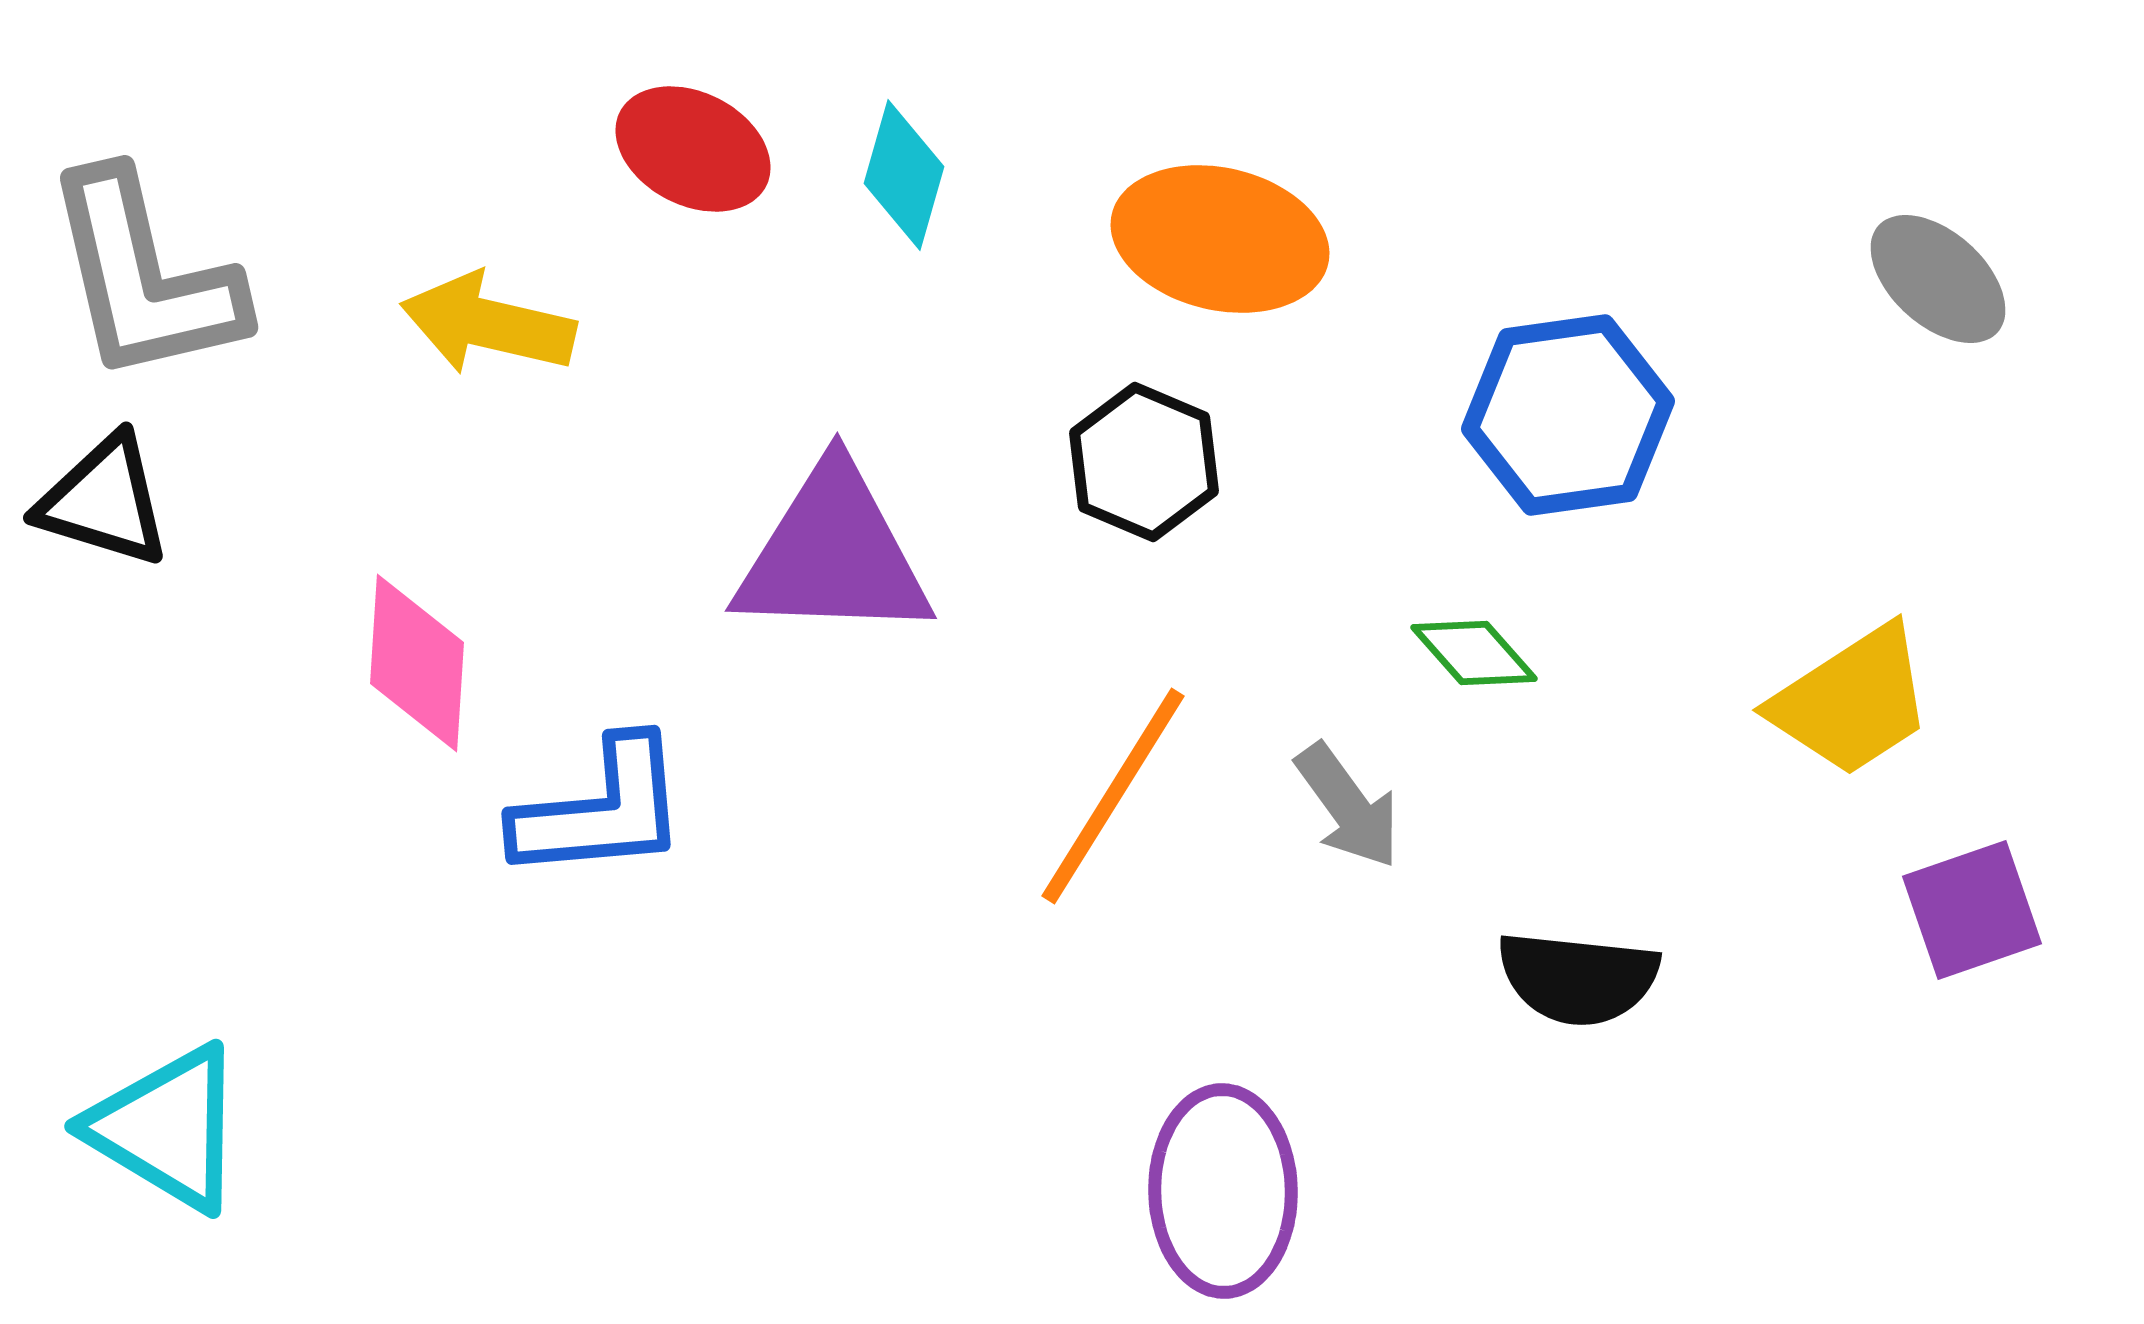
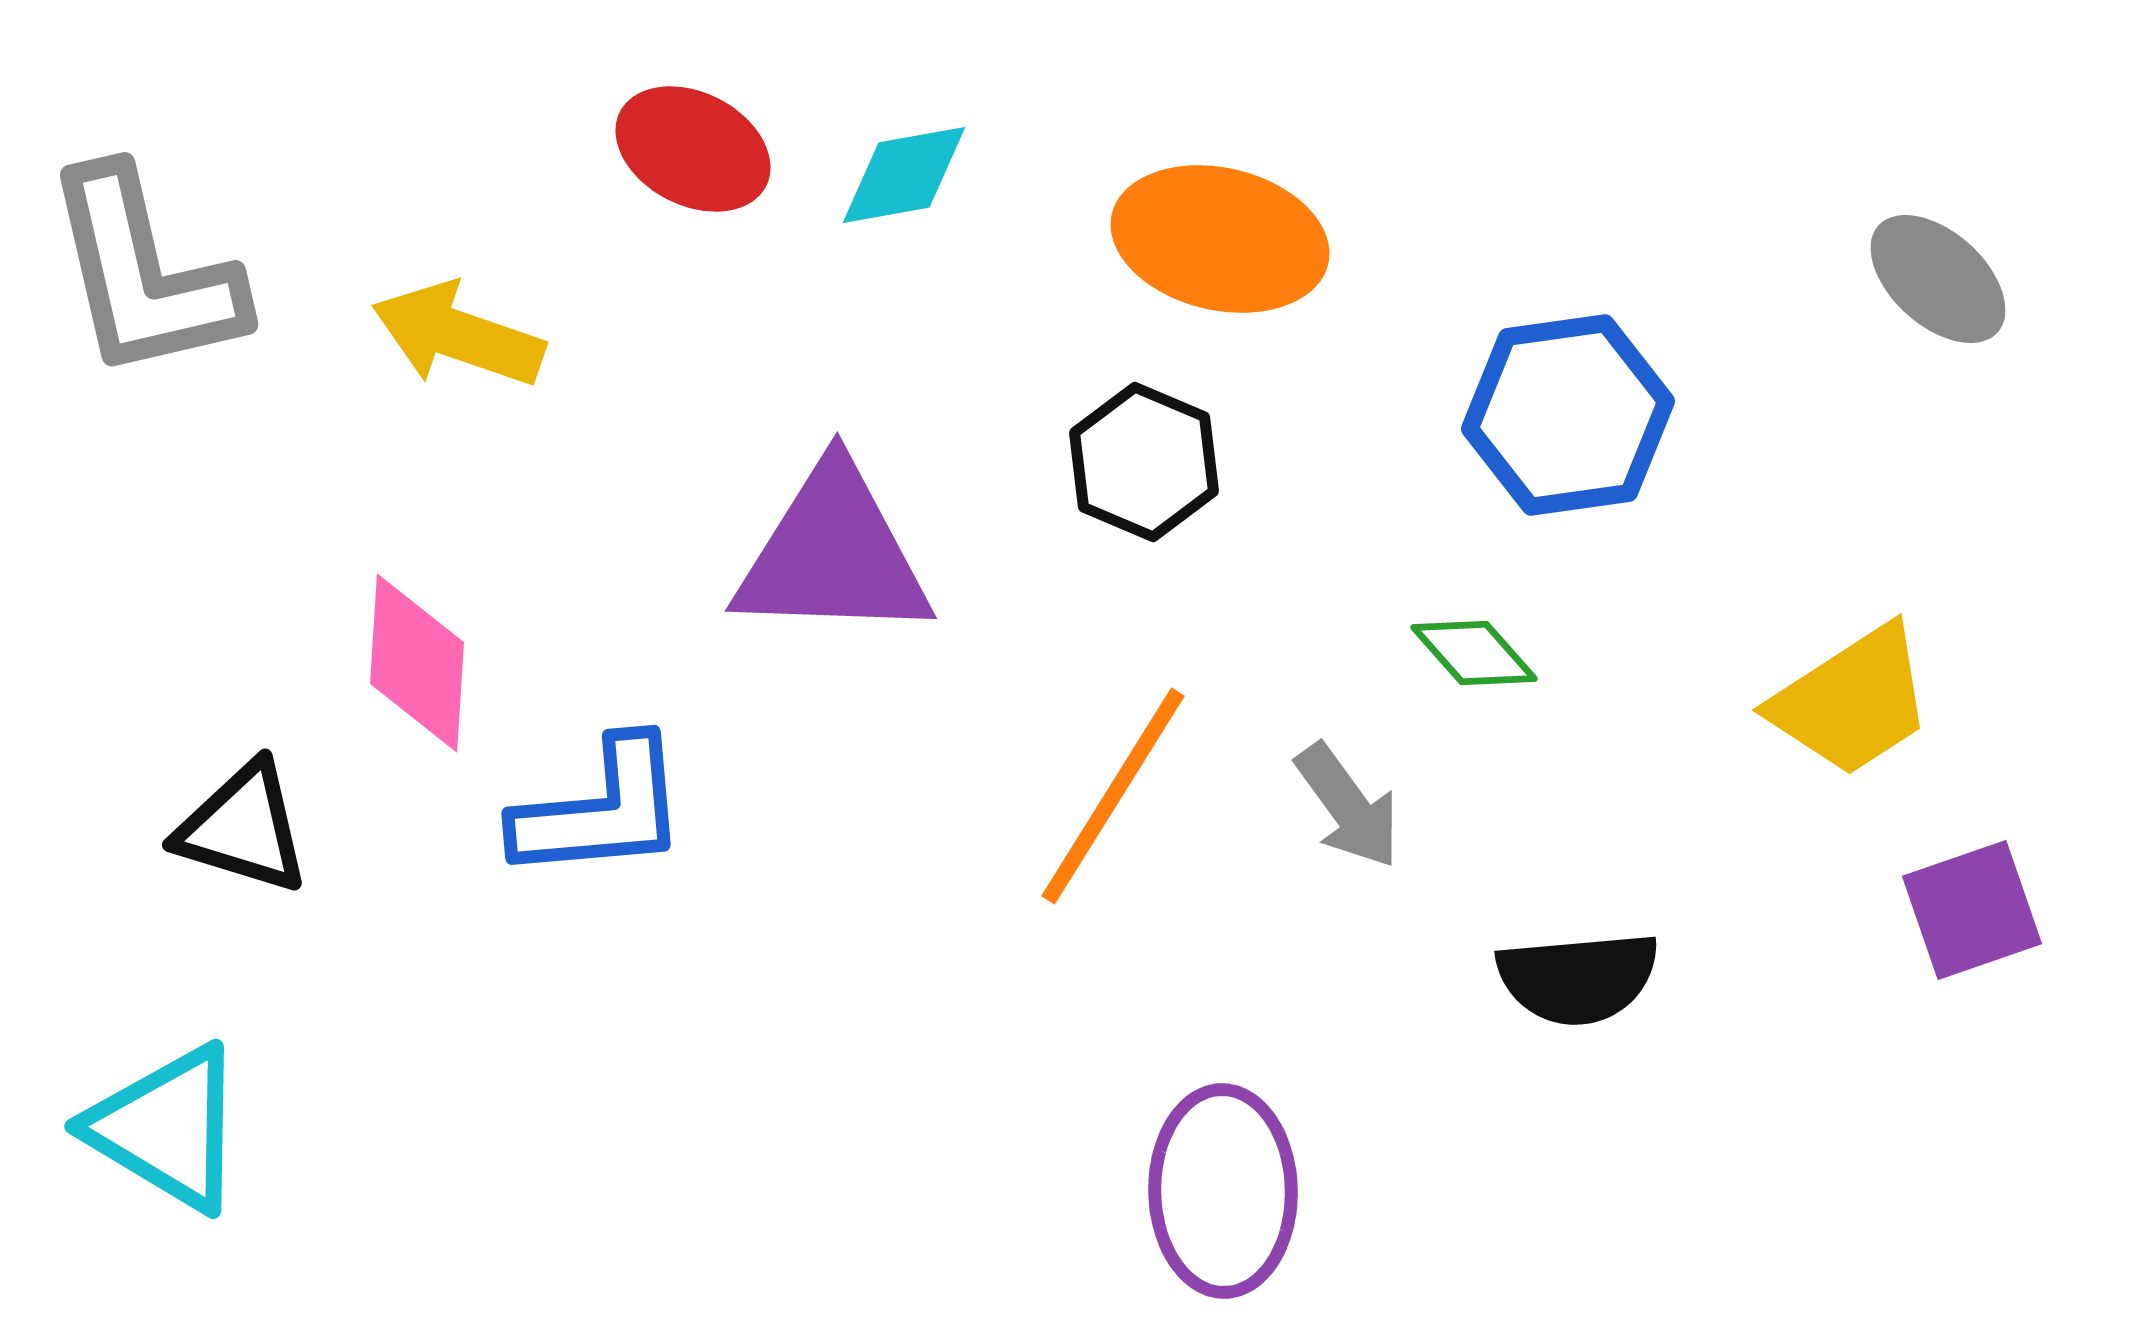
cyan diamond: rotated 64 degrees clockwise
gray L-shape: moved 3 px up
yellow arrow: moved 30 px left, 11 px down; rotated 6 degrees clockwise
black triangle: moved 139 px right, 327 px down
black semicircle: rotated 11 degrees counterclockwise
